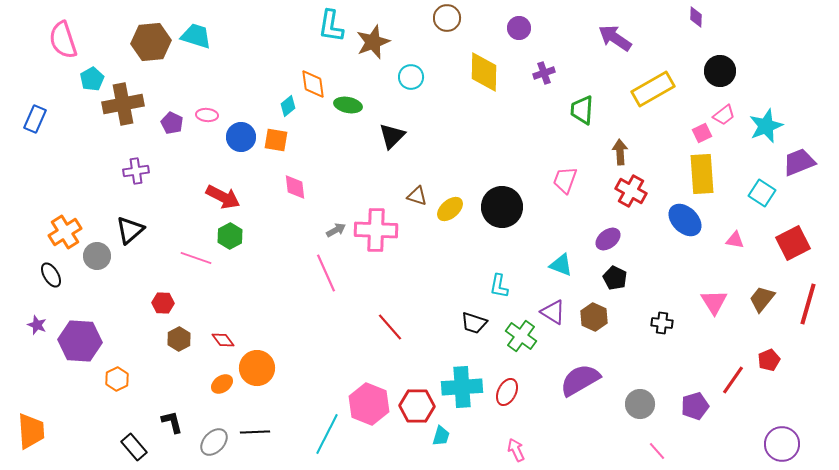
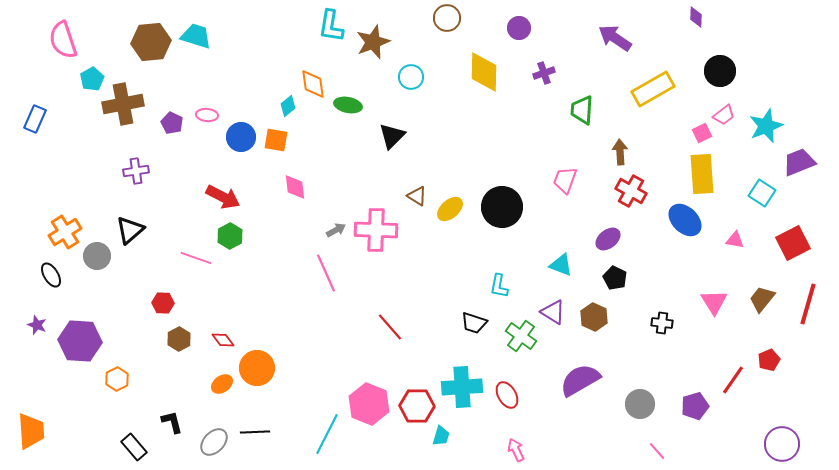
brown triangle at (417, 196): rotated 15 degrees clockwise
red ellipse at (507, 392): moved 3 px down; rotated 56 degrees counterclockwise
